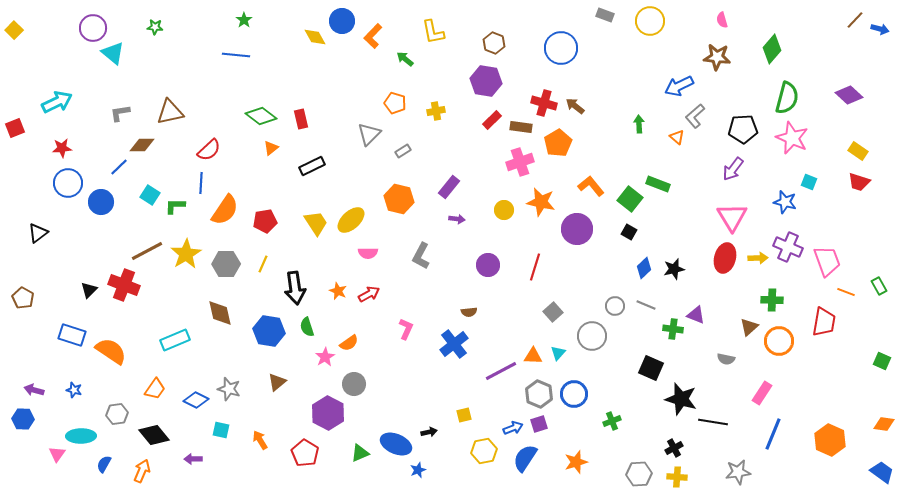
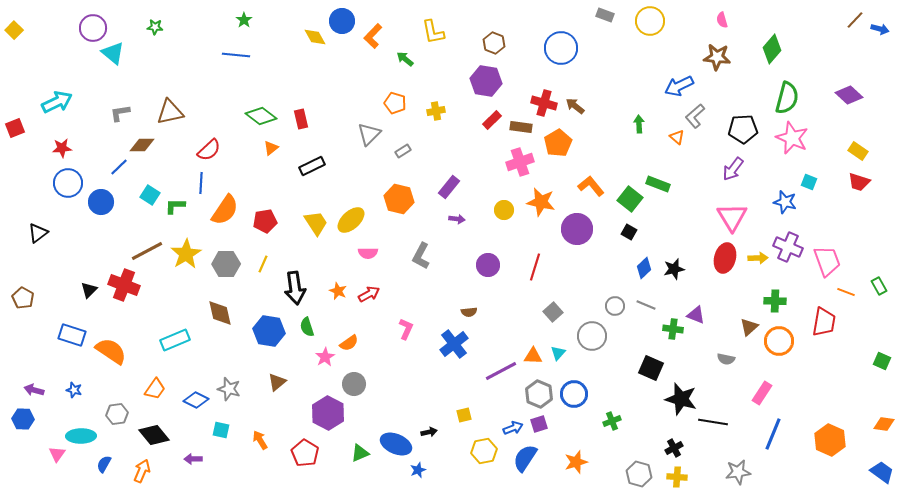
green cross at (772, 300): moved 3 px right, 1 px down
gray hexagon at (639, 474): rotated 20 degrees clockwise
